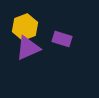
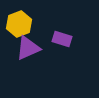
yellow hexagon: moved 6 px left, 3 px up
